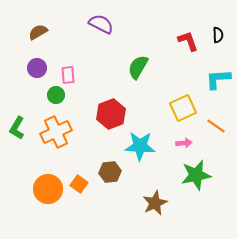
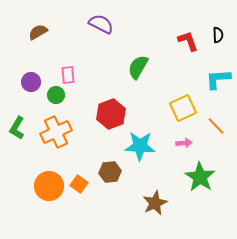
purple circle: moved 6 px left, 14 px down
orange line: rotated 12 degrees clockwise
green star: moved 4 px right, 2 px down; rotated 28 degrees counterclockwise
orange circle: moved 1 px right, 3 px up
